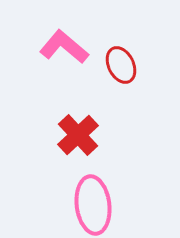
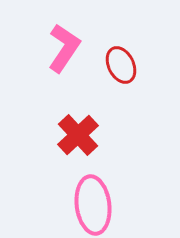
pink L-shape: moved 1 px down; rotated 84 degrees clockwise
